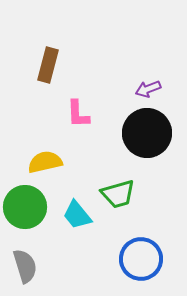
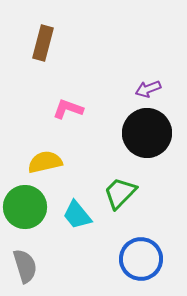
brown rectangle: moved 5 px left, 22 px up
pink L-shape: moved 10 px left, 5 px up; rotated 112 degrees clockwise
green trapezoid: moved 2 px right, 1 px up; rotated 150 degrees clockwise
